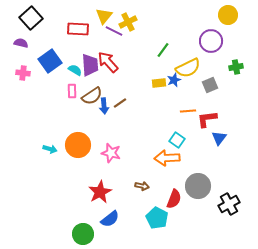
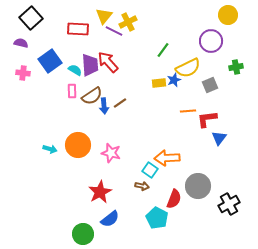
cyan square: moved 27 px left, 30 px down
